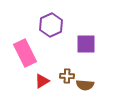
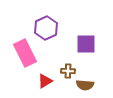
purple hexagon: moved 5 px left, 3 px down
brown cross: moved 1 px right, 5 px up
red triangle: moved 3 px right
